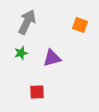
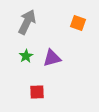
orange square: moved 2 px left, 2 px up
green star: moved 5 px right, 3 px down; rotated 16 degrees counterclockwise
